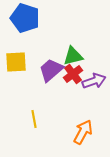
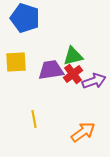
purple trapezoid: rotated 32 degrees clockwise
orange arrow: rotated 25 degrees clockwise
